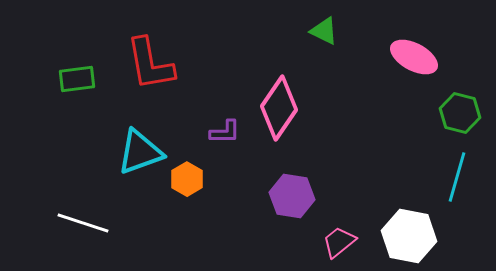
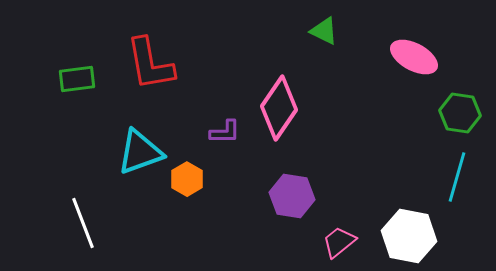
green hexagon: rotated 6 degrees counterclockwise
white line: rotated 51 degrees clockwise
